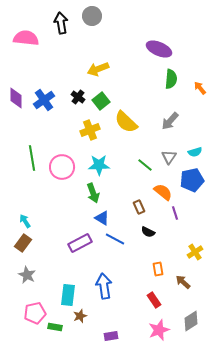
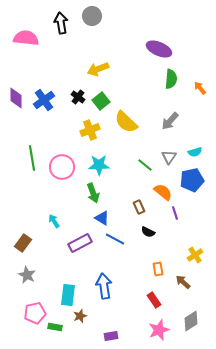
cyan arrow at (25, 221): moved 29 px right
yellow cross at (195, 252): moved 3 px down
